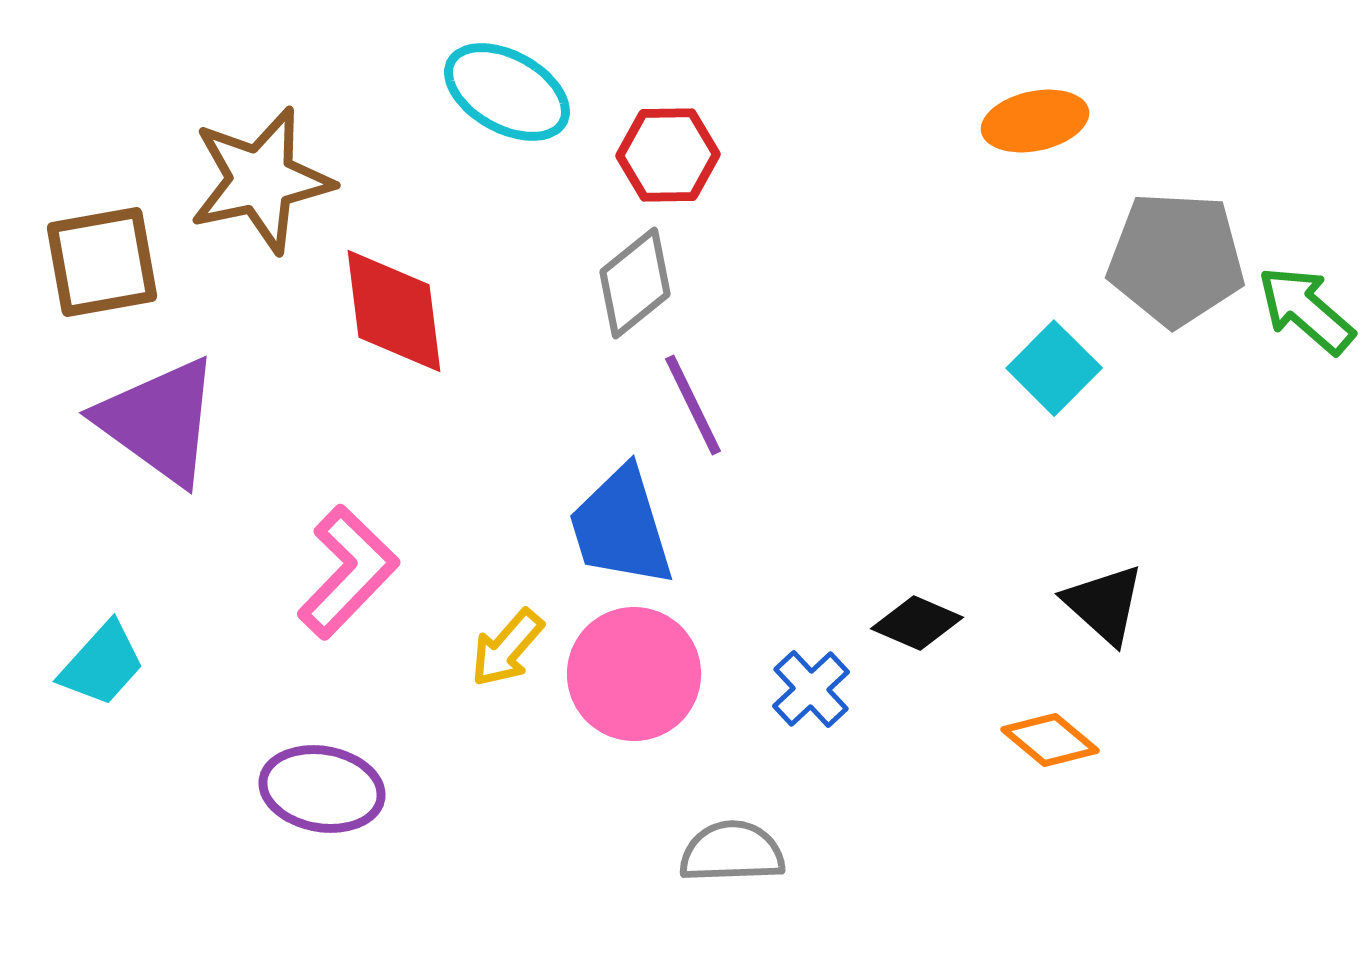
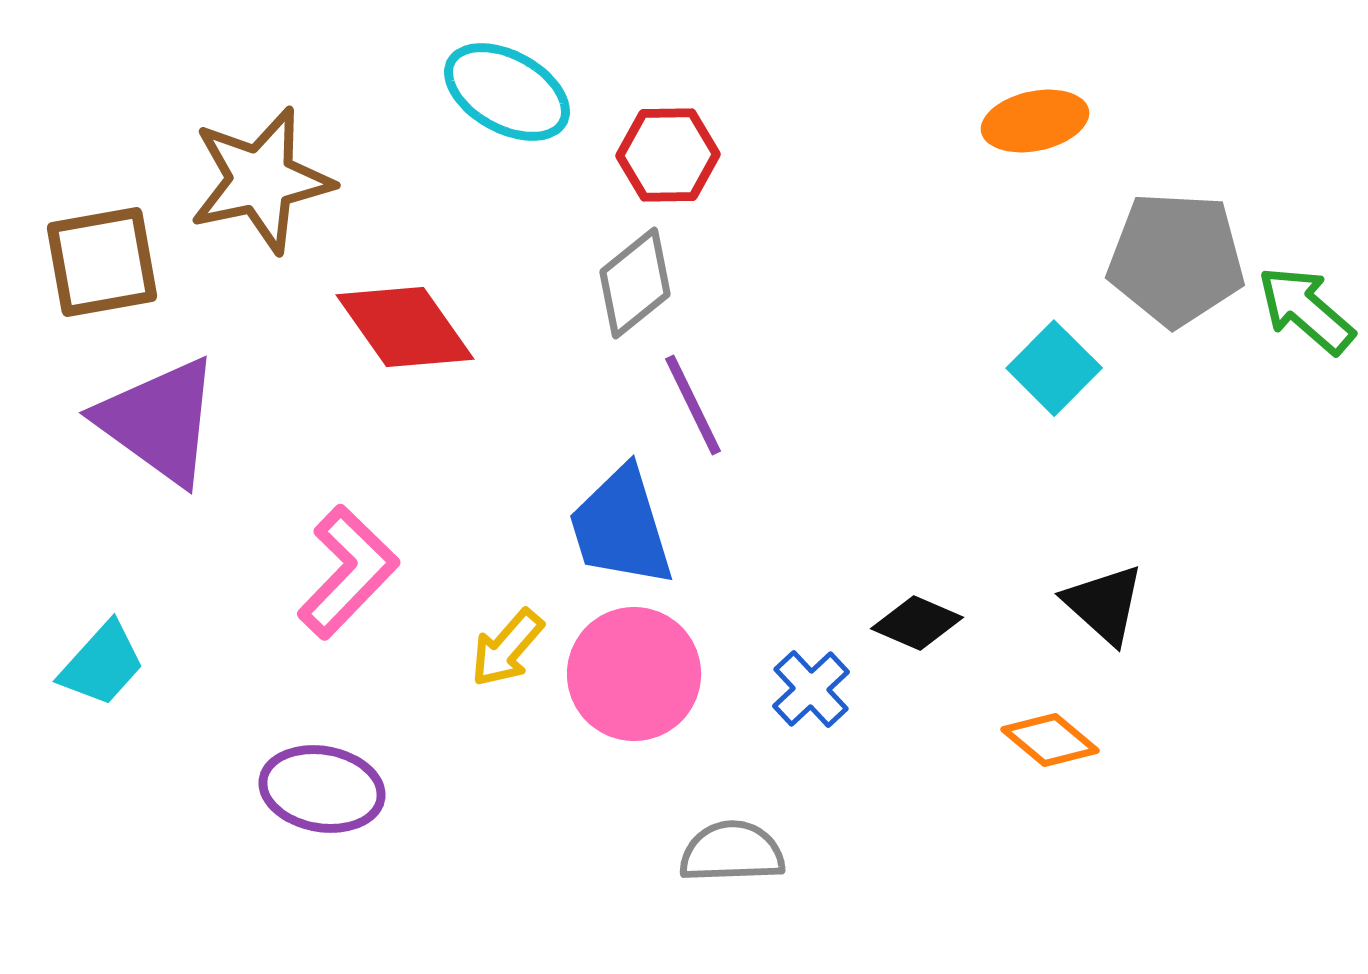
red diamond: moved 11 px right, 16 px down; rotated 28 degrees counterclockwise
